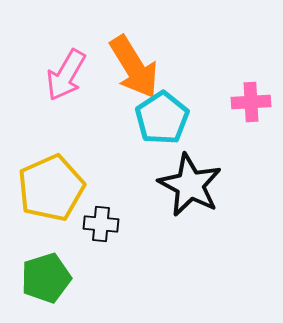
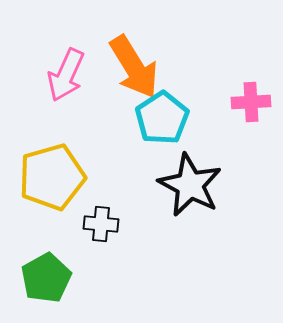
pink arrow: rotated 6 degrees counterclockwise
yellow pentagon: moved 1 px right, 11 px up; rotated 8 degrees clockwise
green pentagon: rotated 12 degrees counterclockwise
